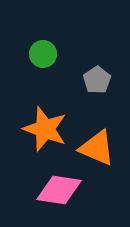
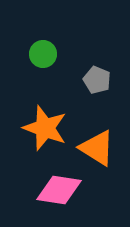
gray pentagon: rotated 16 degrees counterclockwise
orange star: moved 1 px up
orange triangle: rotated 9 degrees clockwise
